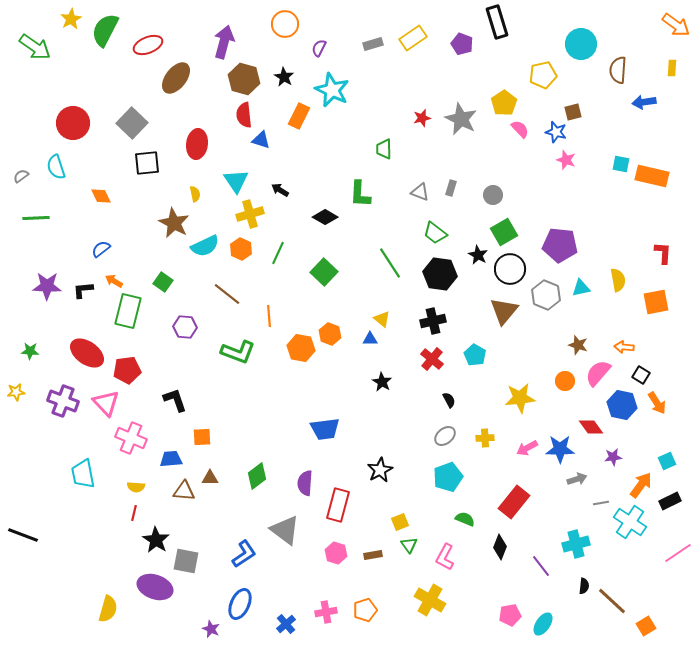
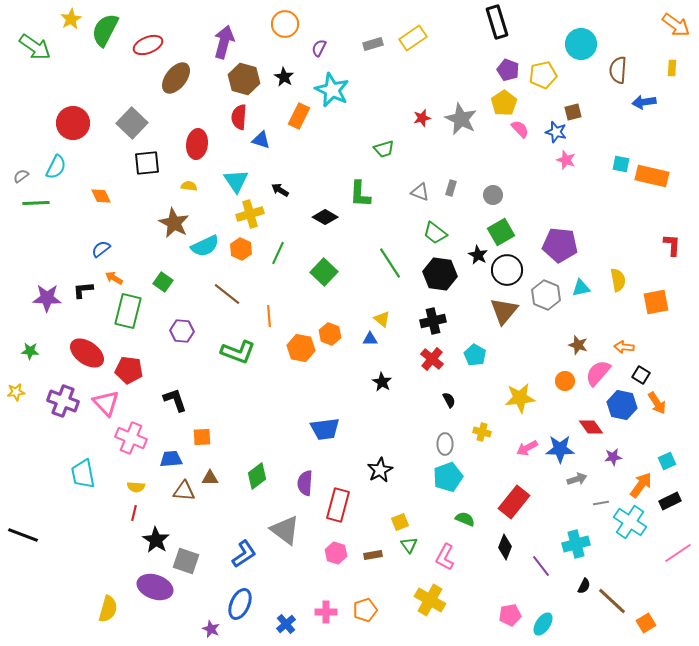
purple pentagon at (462, 44): moved 46 px right, 26 px down
red semicircle at (244, 115): moved 5 px left, 2 px down; rotated 10 degrees clockwise
green trapezoid at (384, 149): rotated 105 degrees counterclockwise
cyan semicircle at (56, 167): rotated 135 degrees counterclockwise
yellow semicircle at (195, 194): moved 6 px left, 8 px up; rotated 70 degrees counterclockwise
green line at (36, 218): moved 15 px up
green square at (504, 232): moved 3 px left
red L-shape at (663, 253): moved 9 px right, 8 px up
black circle at (510, 269): moved 3 px left, 1 px down
orange arrow at (114, 281): moved 3 px up
purple star at (47, 286): moved 12 px down
purple hexagon at (185, 327): moved 3 px left, 4 px down
red pentagon at (127, 370): moved 2 px right; rotated 16 degrees clockwise
gray ellipse at (445, 436): moved 8 px down; rotated 50 degrees counterclockwise
yellow cross at (485, 438): moved 3 px left, 6 px up; rotated 18 degrees clockwise
black diamond at (500, 547): moved 5 px right
gray square at (186, 561): rotated 8 degrees clockwise
black semicircle at (584, 586): rotated 21 degrees clockwise
pink cross at (326, 612): rotated 10 degrees clockwise
orange square at (646, 626): moved 3 px up
